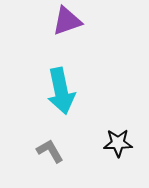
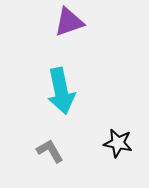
purple triangle: moved 2 px right, 1 px down
black star: rotated 12 degrees clockwise
